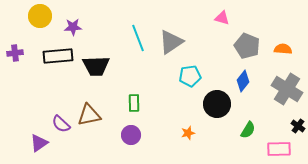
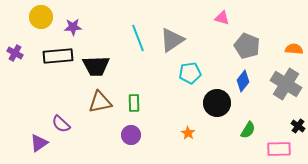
yellow circle: moved 1 px right, 1 px down
gray triangle: moved 1 px right, 2 px up
orange semicircle: moved 11 px right
purple cross: rotated 35 degrees clockwise
cyan pentagon: moved 3 px up
gray cross: moved 1 px left, 5 px up
black circle: moved 1 px up
brown triangle: moved 11 px right, 13 px up
orange star: rotated 24 degrees counterclockwise
